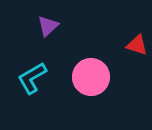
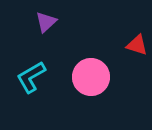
purple triangle: moved 2 px left, 4 px up
cyan L-shape: moved 1 px left, 1 px up
